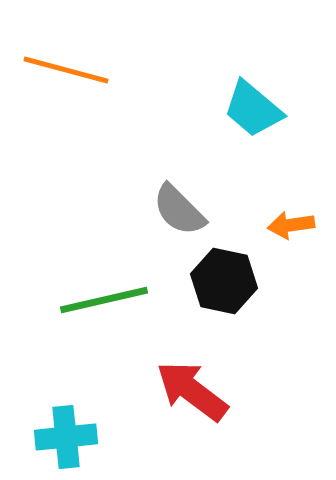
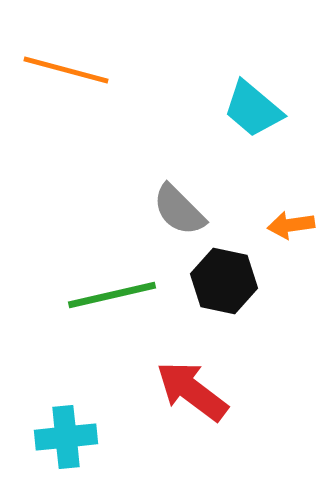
green line: moved 8 px right, 5 px up
